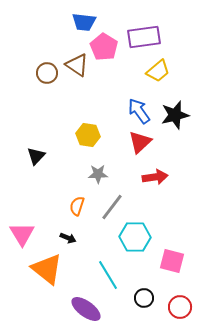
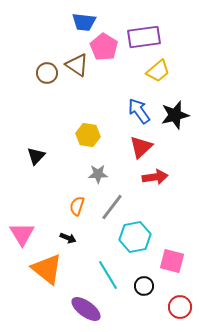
red triangle: moved 1 px right, 5 px down
cyan hexagon: rotated 12 degrees counterclockwise
black circle: moved 12 px up
